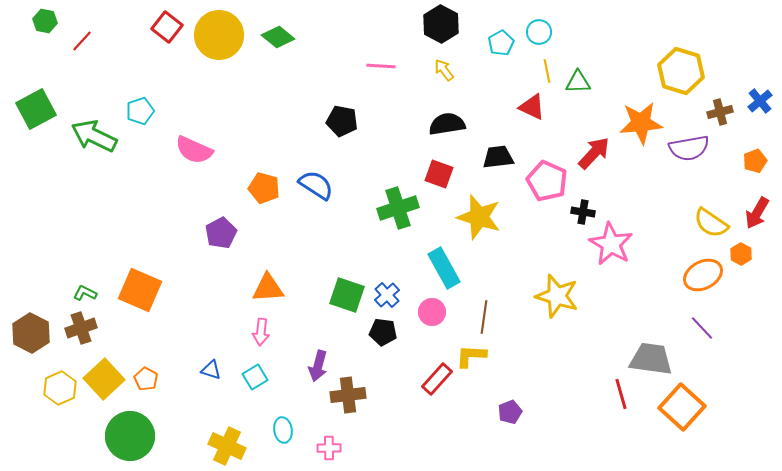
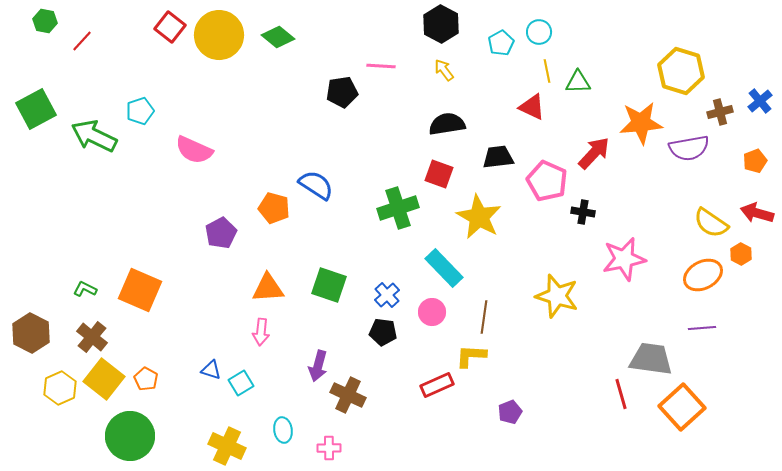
red square at (167, 27): moved 3 px right
black pentagon at (342, 121): moved 29 px up; rotated 20 degrees counterclockwise
orange pentagon at (264, 188): moved 10 px right, 20 px down
red arrow at (757, 213): rotated 76 degrees clockwise
yellow star at (479, 217): rotated 12 degrees clockwise
pink star at (611, 244): moved 13 px right, 15 px down; rotated 30 degrees clockwise
cyan rectangle at (444, 268): rotated 15 degrees counterclockwise
green L-shape at (85, 293): moved 4 px up
green square at (347, 295): moved 18 px left, 10 px up
brown cross at (81, 328): moved 11 px right, 9 px down; rotated 32 degrees counterclockwise
purple line at (702, 328): rotated 52 degrees counterclockwise
cyan square at (255, 377): moved 14 px left, 6 px down
yellow square at (104, 379): rotated 9 degrees counterclockwise
red rectangle at (437, 379): moved 6 px down; rotated 24 degrees clockwise
brown cross at (348, 395): rotated 32 degrees clockwise
orange square at (682, 407): rotated 6 degrees clockwise
